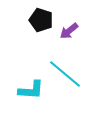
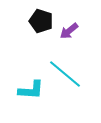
black pentagon: moved 1 px down
